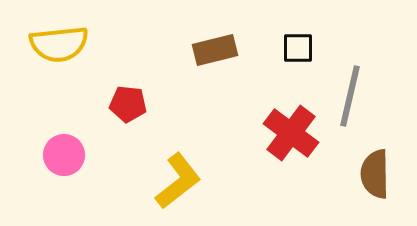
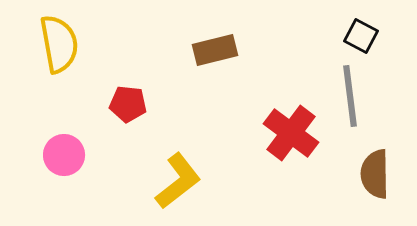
yellow semicircle: rotated 94 degrees counterclockwise
black square: moved 63 px right, 12 px up; rotated 28 degrees clockwise
gray line: rotated 20 degrees counterclockwise
